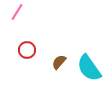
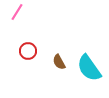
red circle: moved 1 px right, 1 px down
brown semicircle: rotated 70 degrees counterclockwise
